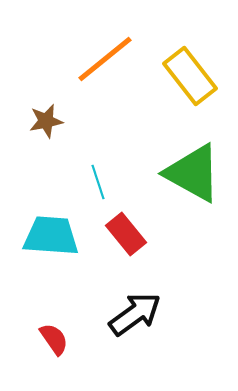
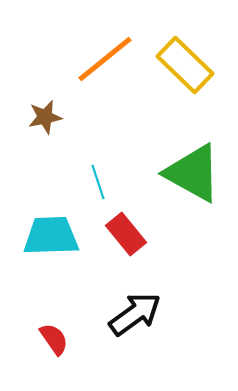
yellow rectangle: moved 5 px left, 11 px up; rotated 8 degrees counterclockwise
brown star: moved 1 px left, 4 px up
cyan trapezoid: rotated 6 degrees counterclockwise
